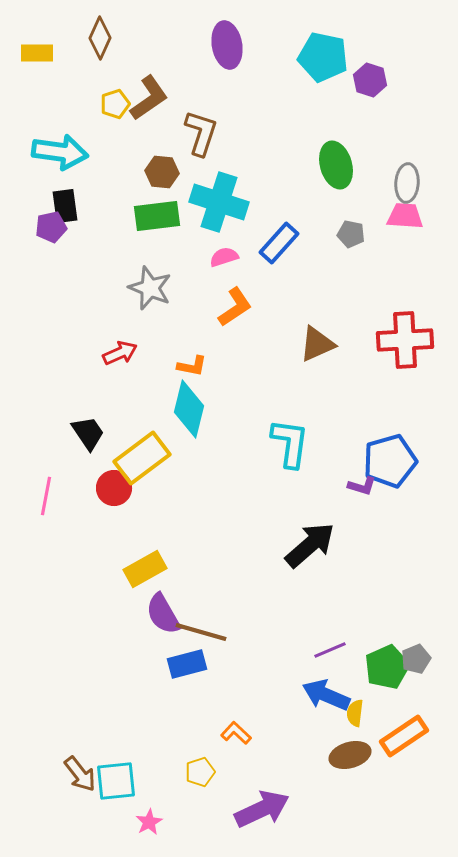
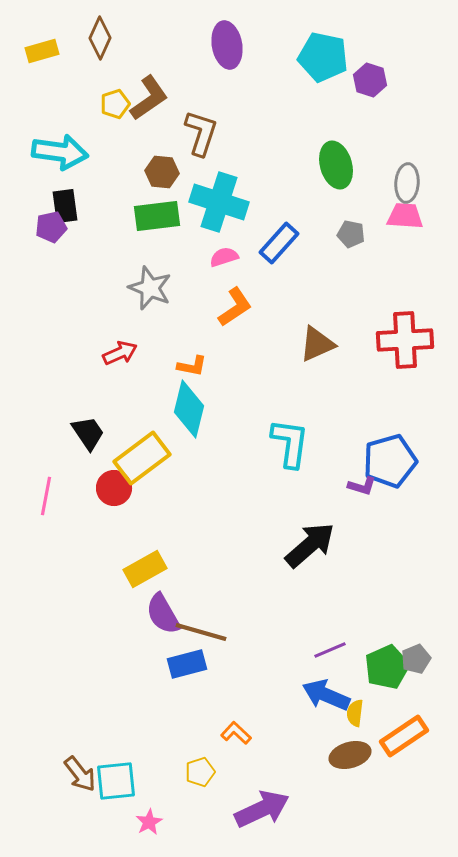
yellow rectangle at (37, 53): moved 5 px right, 2 px up; rotated 16 degrees counterclockwise
